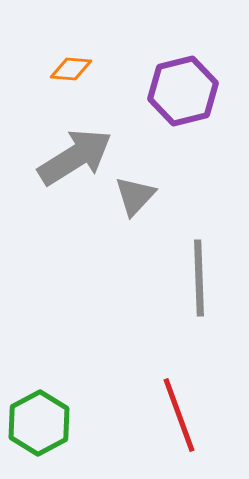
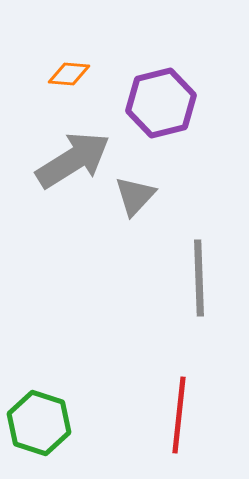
orange diamond: moved 2 px left, 5 px down
purple hexagon: moved 22 px left, 12 px down
gray arrow: moved 2 px left, 3 px down
red line: rotated 26 degrees clockwise
green hexagon: rotated 14 degrees counterclockwise
